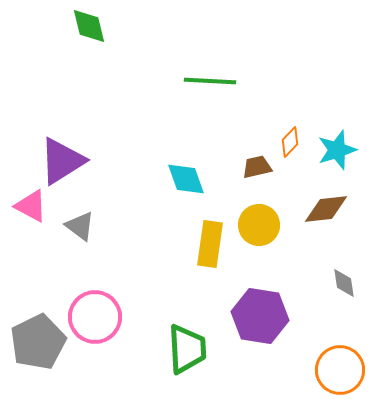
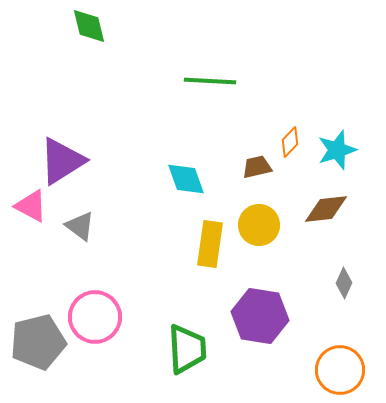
gray diamond: rotated 32 degrees clockwise
gray pentagon: rotated 12 degrees clockwise
